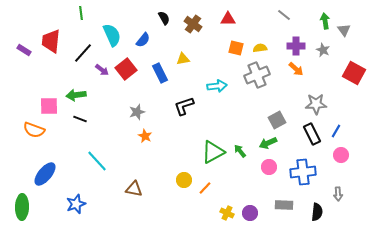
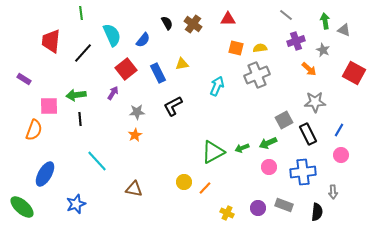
gray line at (284, 15): moved 2 px right
black semicircle at (164, 18): moved 3 px right, 5 px down
gray triangle at (344, 30): rotated 32 degrees counterclockwise
purple cross at (296, 46): moved 5 px up; rotated 18 degrees counterclockwise
purple rectangle at (24, 50): moved 29 px down
yellow triangle at (183, 59): moved 1 px left, 5 px down
orange arrow at (296, 69): moved 13 px right
purple arrow at (102, 70): moved 11 px right, 23 px down; rotated 96 degrees counterclockwise
blue rectangle at (160, 73): moved 2 px left
cyan arrow at (217, 86): rotated 60 degrees counterclockwise
gray star at (316, 104): moved 1 px left, 2 px up
black L-shape at (184, 106): moved 11 px left; rotated 10 degrees counterclockwise
gray star at (137, 112): rotated 14 degrees clockwise
black line at (80, 119): rotated 64 degrees clockwise
gray square at (277, 120): moved 7 px right
orange semicircle at (34, 130): rotated 90 degrees counterclockwise
blue line at (336, 131): moved 3 px right, 1 px up
black rectangle at (312, 134): moved 4 px left
orange star at (145, 136): moved 10 px left, 1 px up; rotated 16 degrees clockwise
green arrow at (240, 151): moved 2 px right, 3 px up; rotated 72 degrees counterclockwise
blue ellipse at (45, 174): rotated 10 degrees counterclockwise
yellow circle at (184, 180): moved 2 px down
gray arrow at (338, 194): moved 5 px left, 2 px up
gray rectangle at (284, 205): rotated 18 degrees clockwise
green ellipse at (22, 207): rotated 50 degrees counterclockwise
purple circle at (250, 213): moved 8 px right, 5 px up
